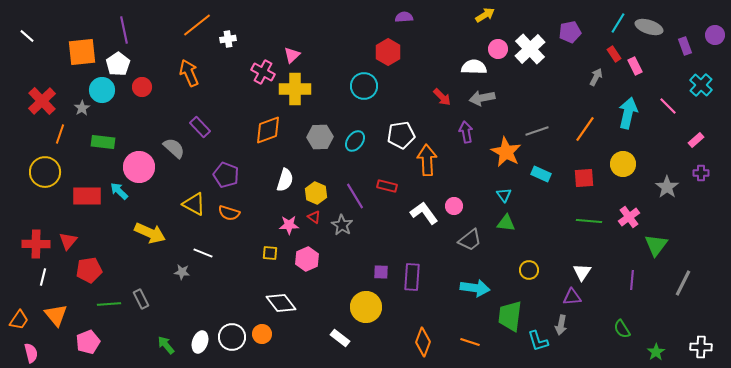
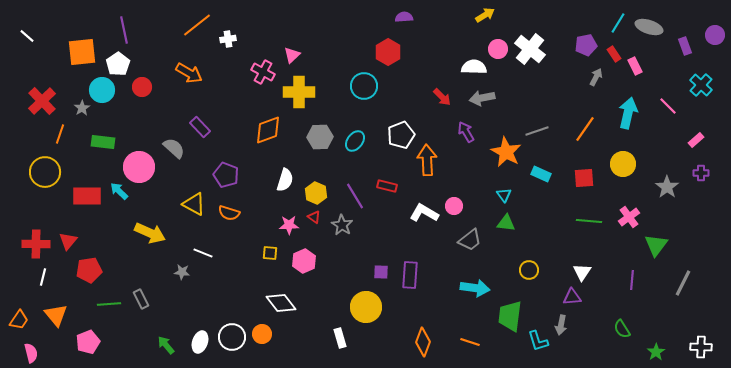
purple pentagon at (570, 32): moved 16 px right, 13 px down
white cross at (530, 49): rotated 8 degrees counterclockwise
orange arrow at (189, 73): rotated 144 degrees clockwise
yellow cross at (295, 89): moved 4 px right, 3 px down
purple arrow at (466, 132): rotated 20 degrees counterclockwise
white pentagon at (401, 135): rotated 12 degrees counterclockwise
white L-shape at (424, 213): rotated 24 degrees counterclockwise
pink hexagon at (307, 259): moved 3 px left, 2 px down
purple rectangle at (412, 277): moved 2 px left, 2 px up
white rectangle at (340, 338): rotated 36 degrees clockwise
